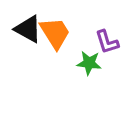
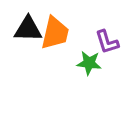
black triangle: rotated 28 degrees counterclockwise
orange trapezoid: rotated 45 degrees clockwise
